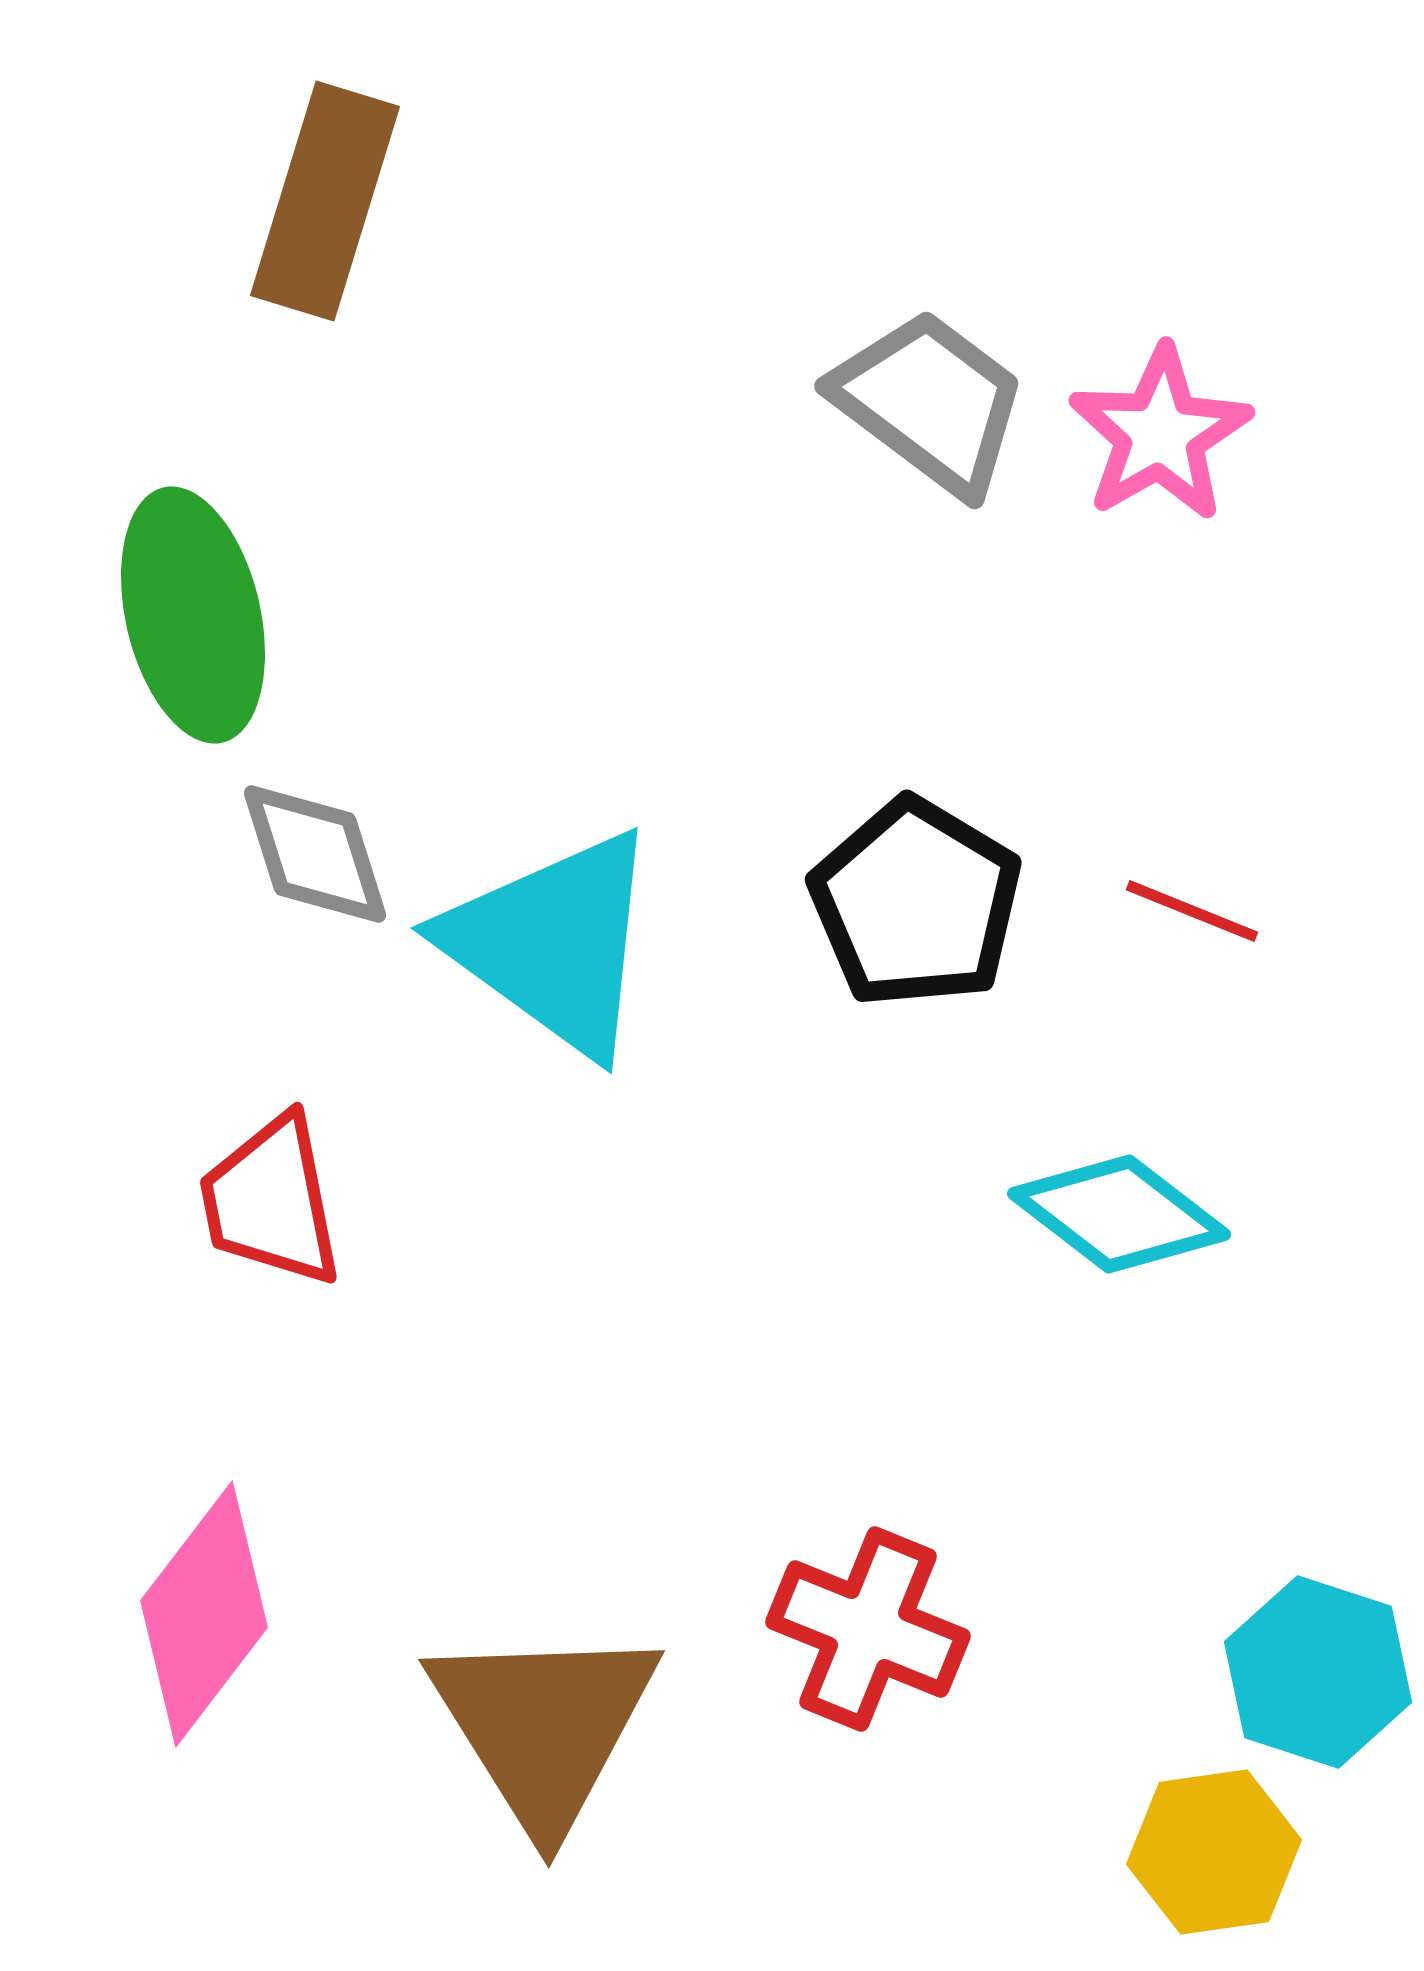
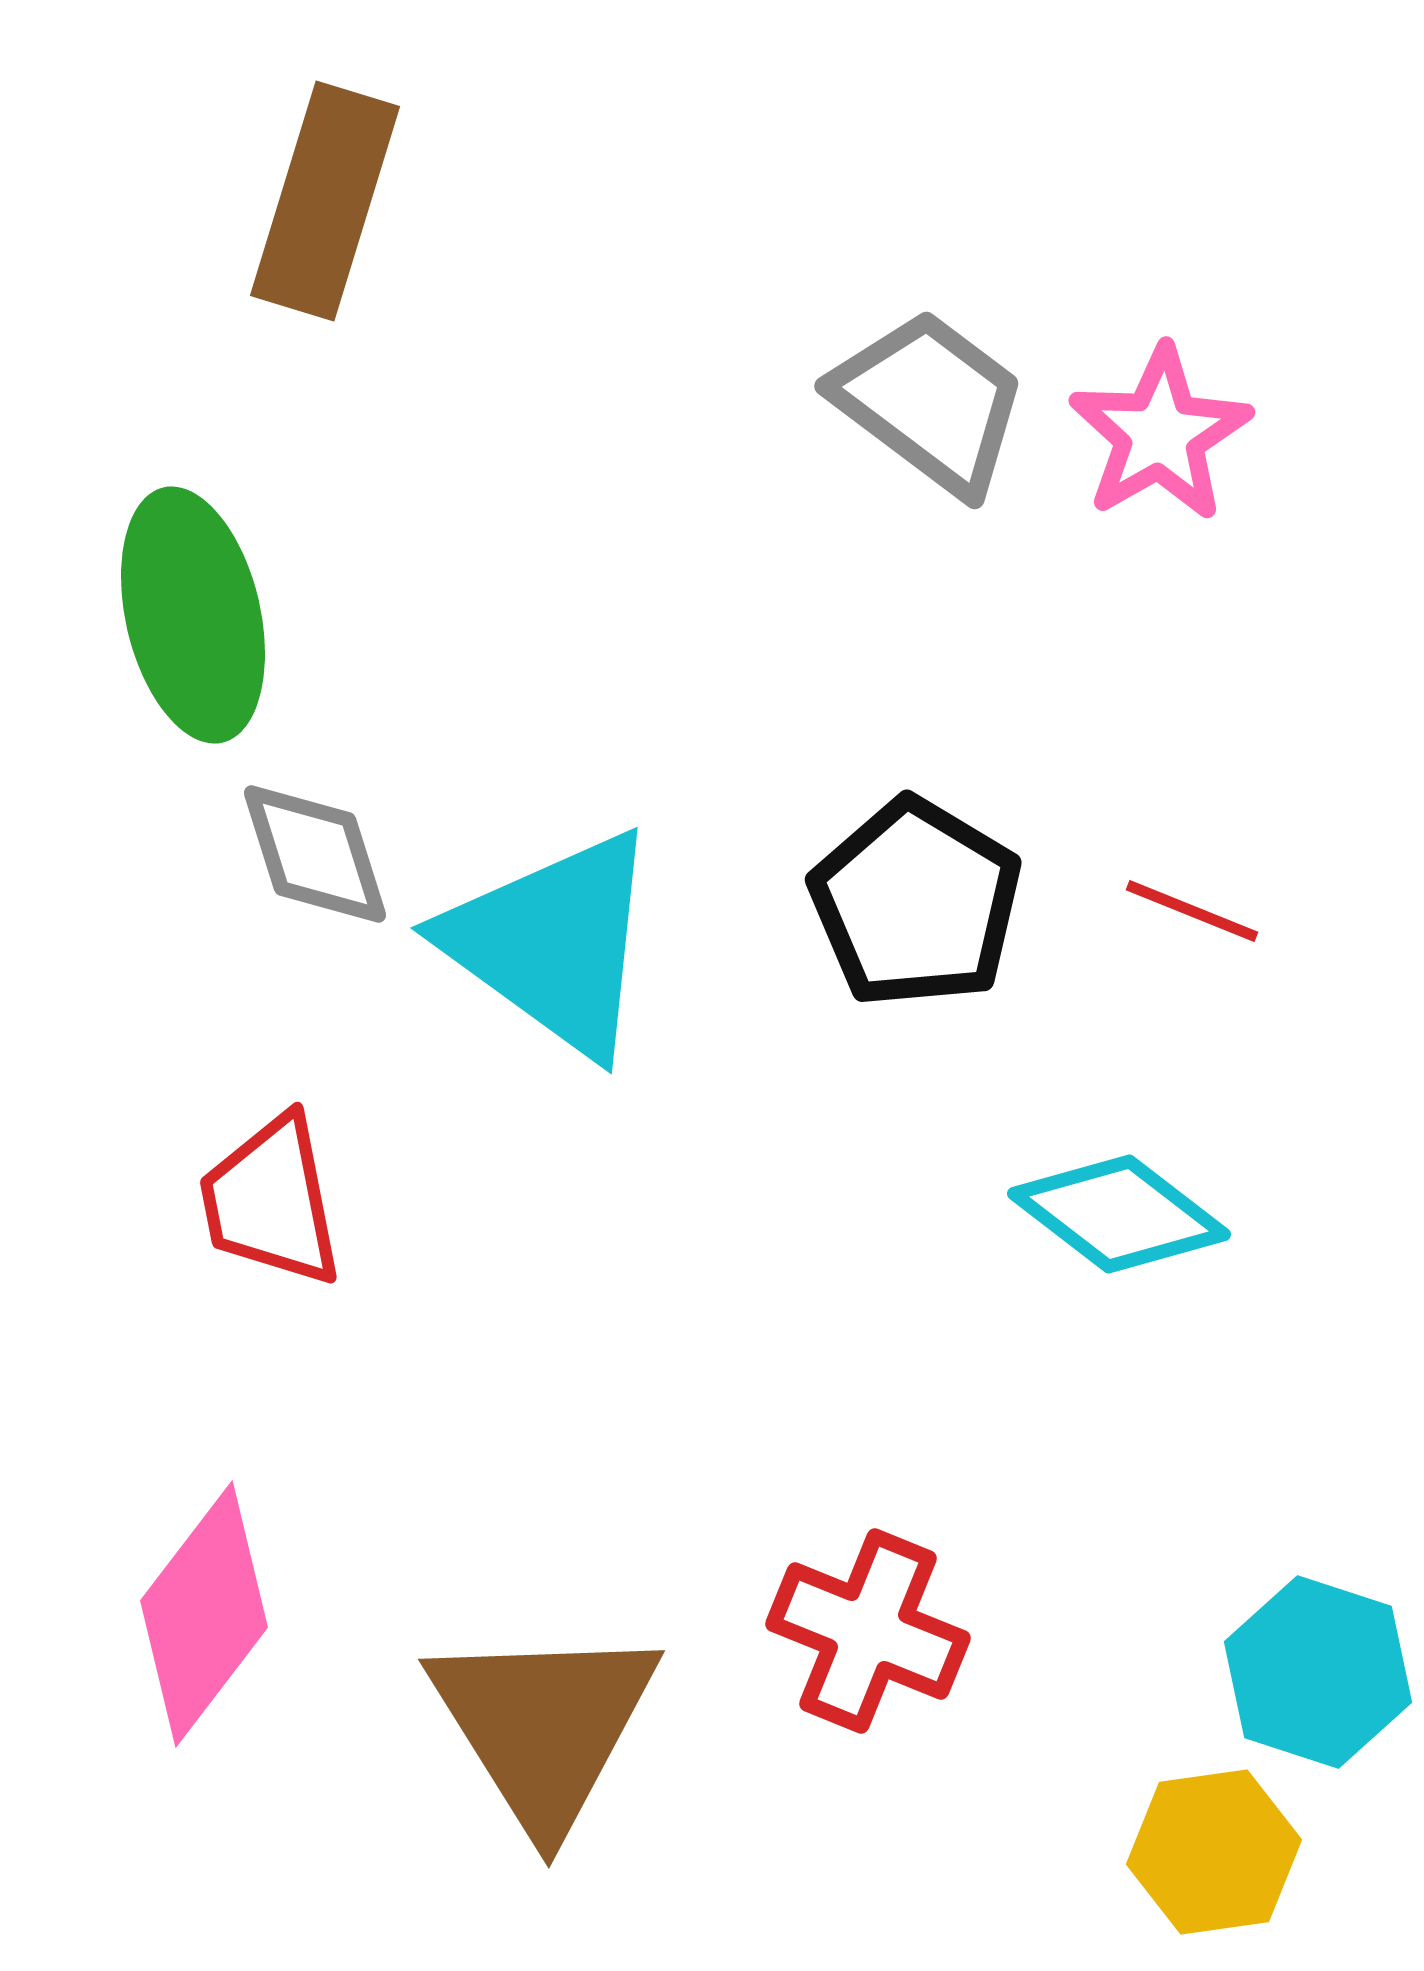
red cross: moved 2 px down
